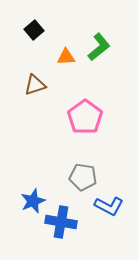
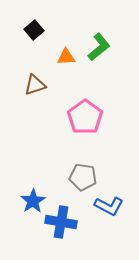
blue star: rotated 10 degrees counterclockwise
